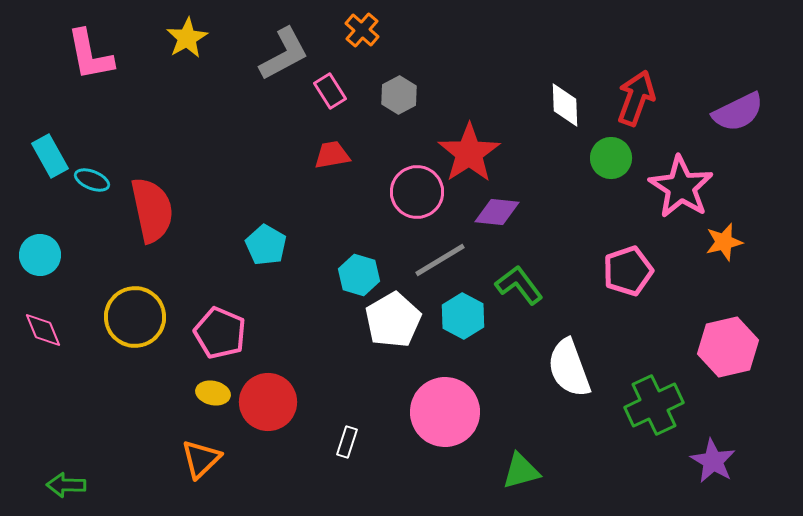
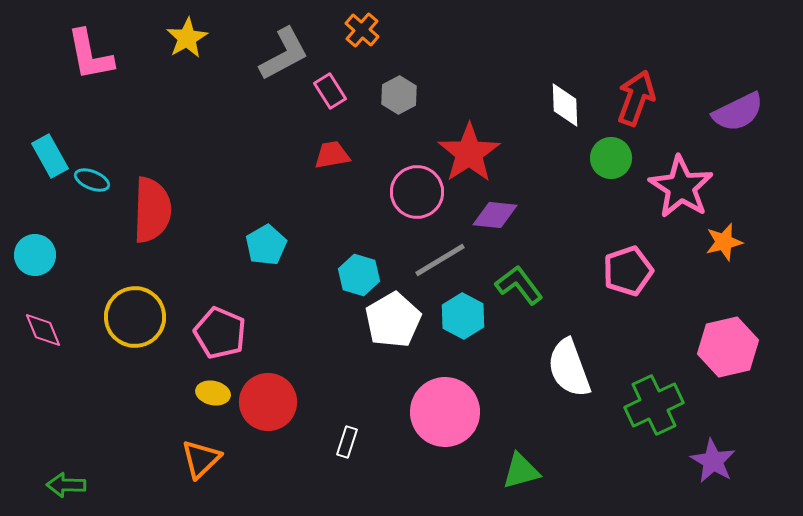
red semicircle at (152, 210): rotated 14 degrees clockwise
purple diamond at (497, 212): moved 2 px left, 3 px down
cyan pentagon at (266, 245): rotated 12 degrees clockwise
cyan circle at (40, 255): moved 5 px left
